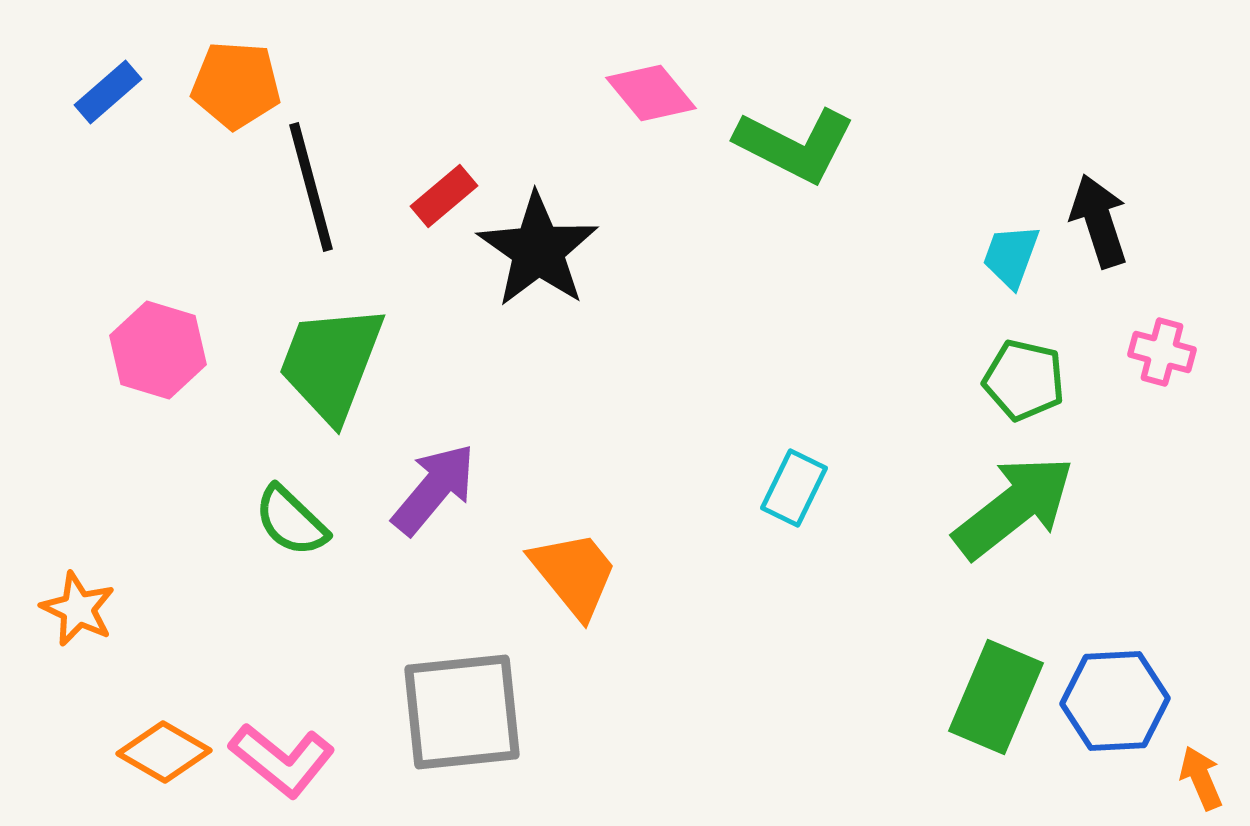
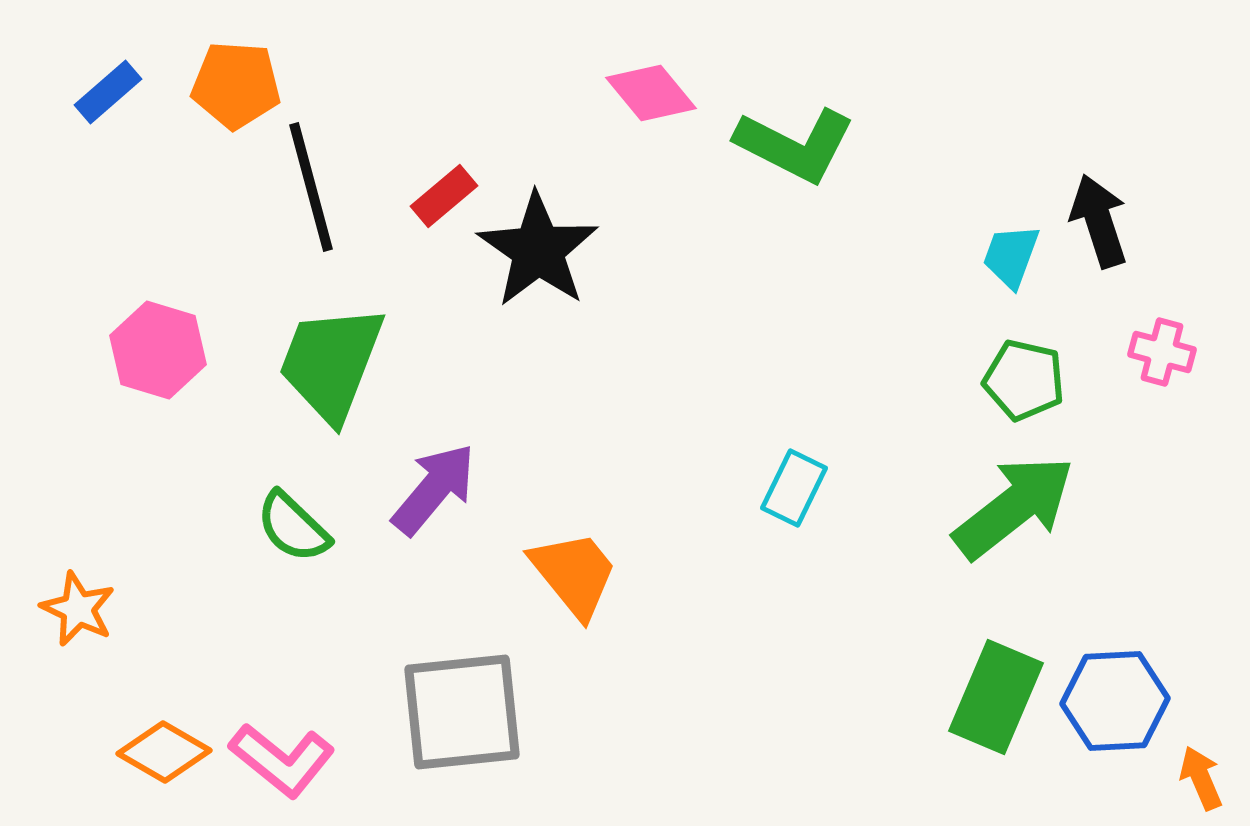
green semicircle: moved 2 px right, 6 px down
